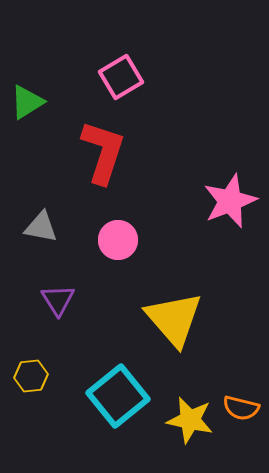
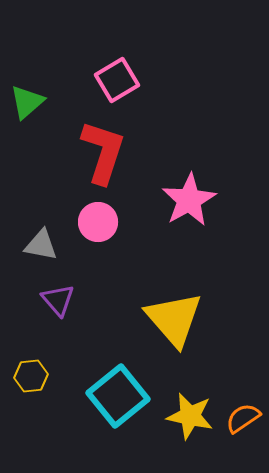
pink square: moved 4 px left, 3 px down
green triangle: rotated 9 degrees counterclockwise
pink star: moved 41 px left, 1 px up; rotated 8 degrees counterclockwise
gray triangle: moved 18 px down
pink circle: moved 20 px left, 18 px up
purple triangle: rotated 9 degrees counterclockwise
orange semicircle: moved 2 px right, 10 px down; rotated 132 degrees clockwise
yellow star: moved 4 px up
